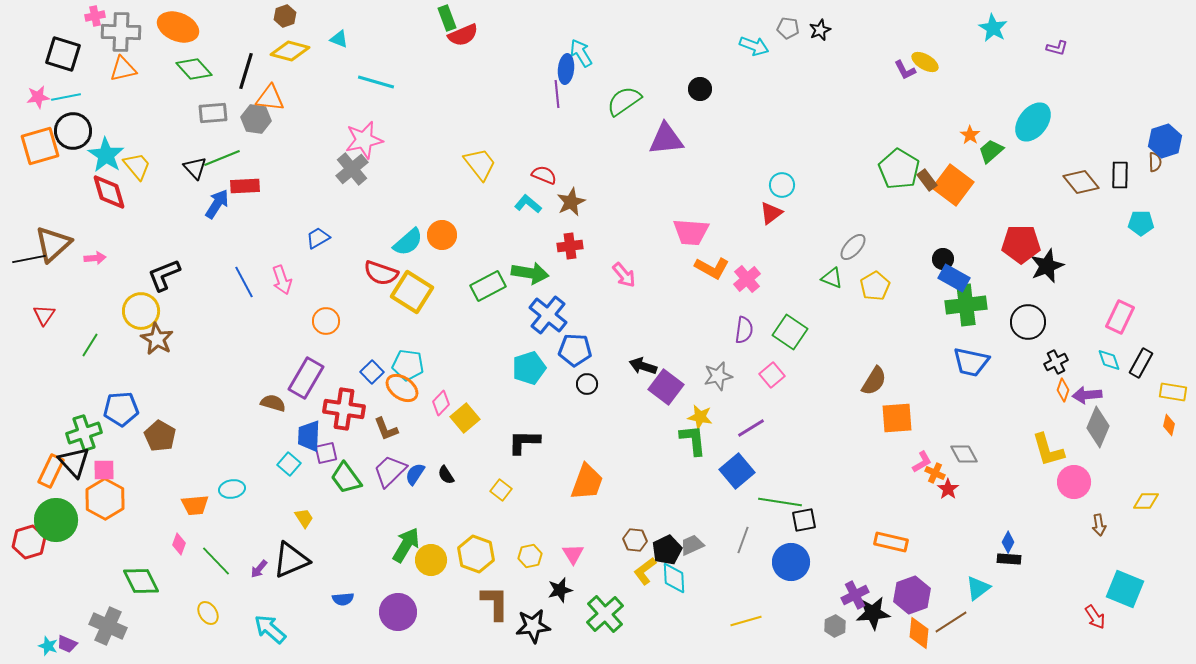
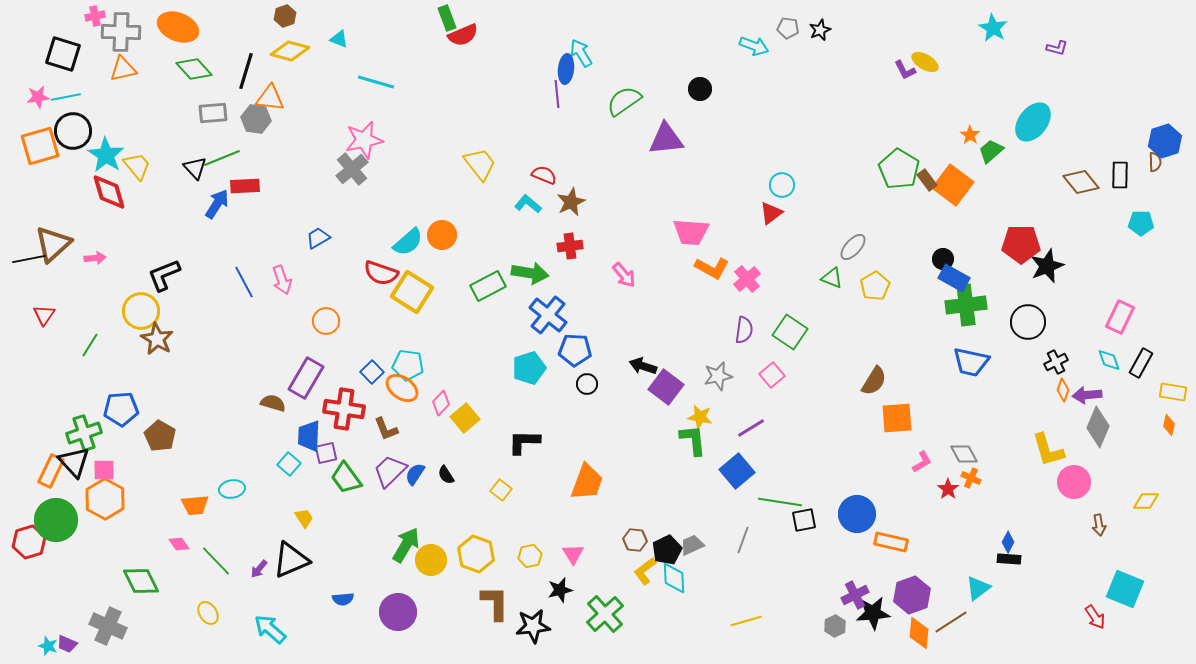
orange cross at (935, 473): moved 36 px right, 5 px down
pink diamond at (179, 544): rotated 55 degrees counterclockwise
blue circle at (791, 562): moved 66 px right, 48 px up
